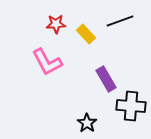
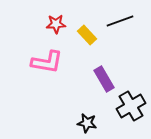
yellow rectangle: moved 1 px right, 1 px down
pink L-shape: rotated 52 degrees counterclockwise
purple rectangle: moved 2 px left
black cross: rotated 36 degrees counterclockwise
black star: rotated 24 degrees counterclockwise
